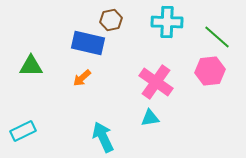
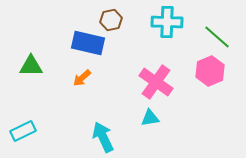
pink hexagon: rotated 16 degrees counterclockwise
